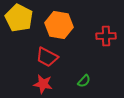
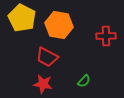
yellow pentagon: moved 3 px right
